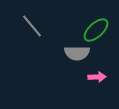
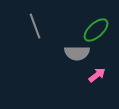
gray line: moved 3 px right; rotated 20 degrees clockwise
pink arrow: moved 2 px up; rotated 36 degrees counterclockwise
